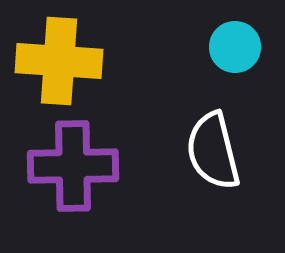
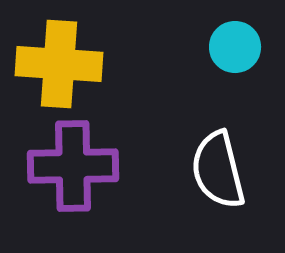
yellow cross: moved 3 px down
white semicircle: moved 5 px right, 19 px down
